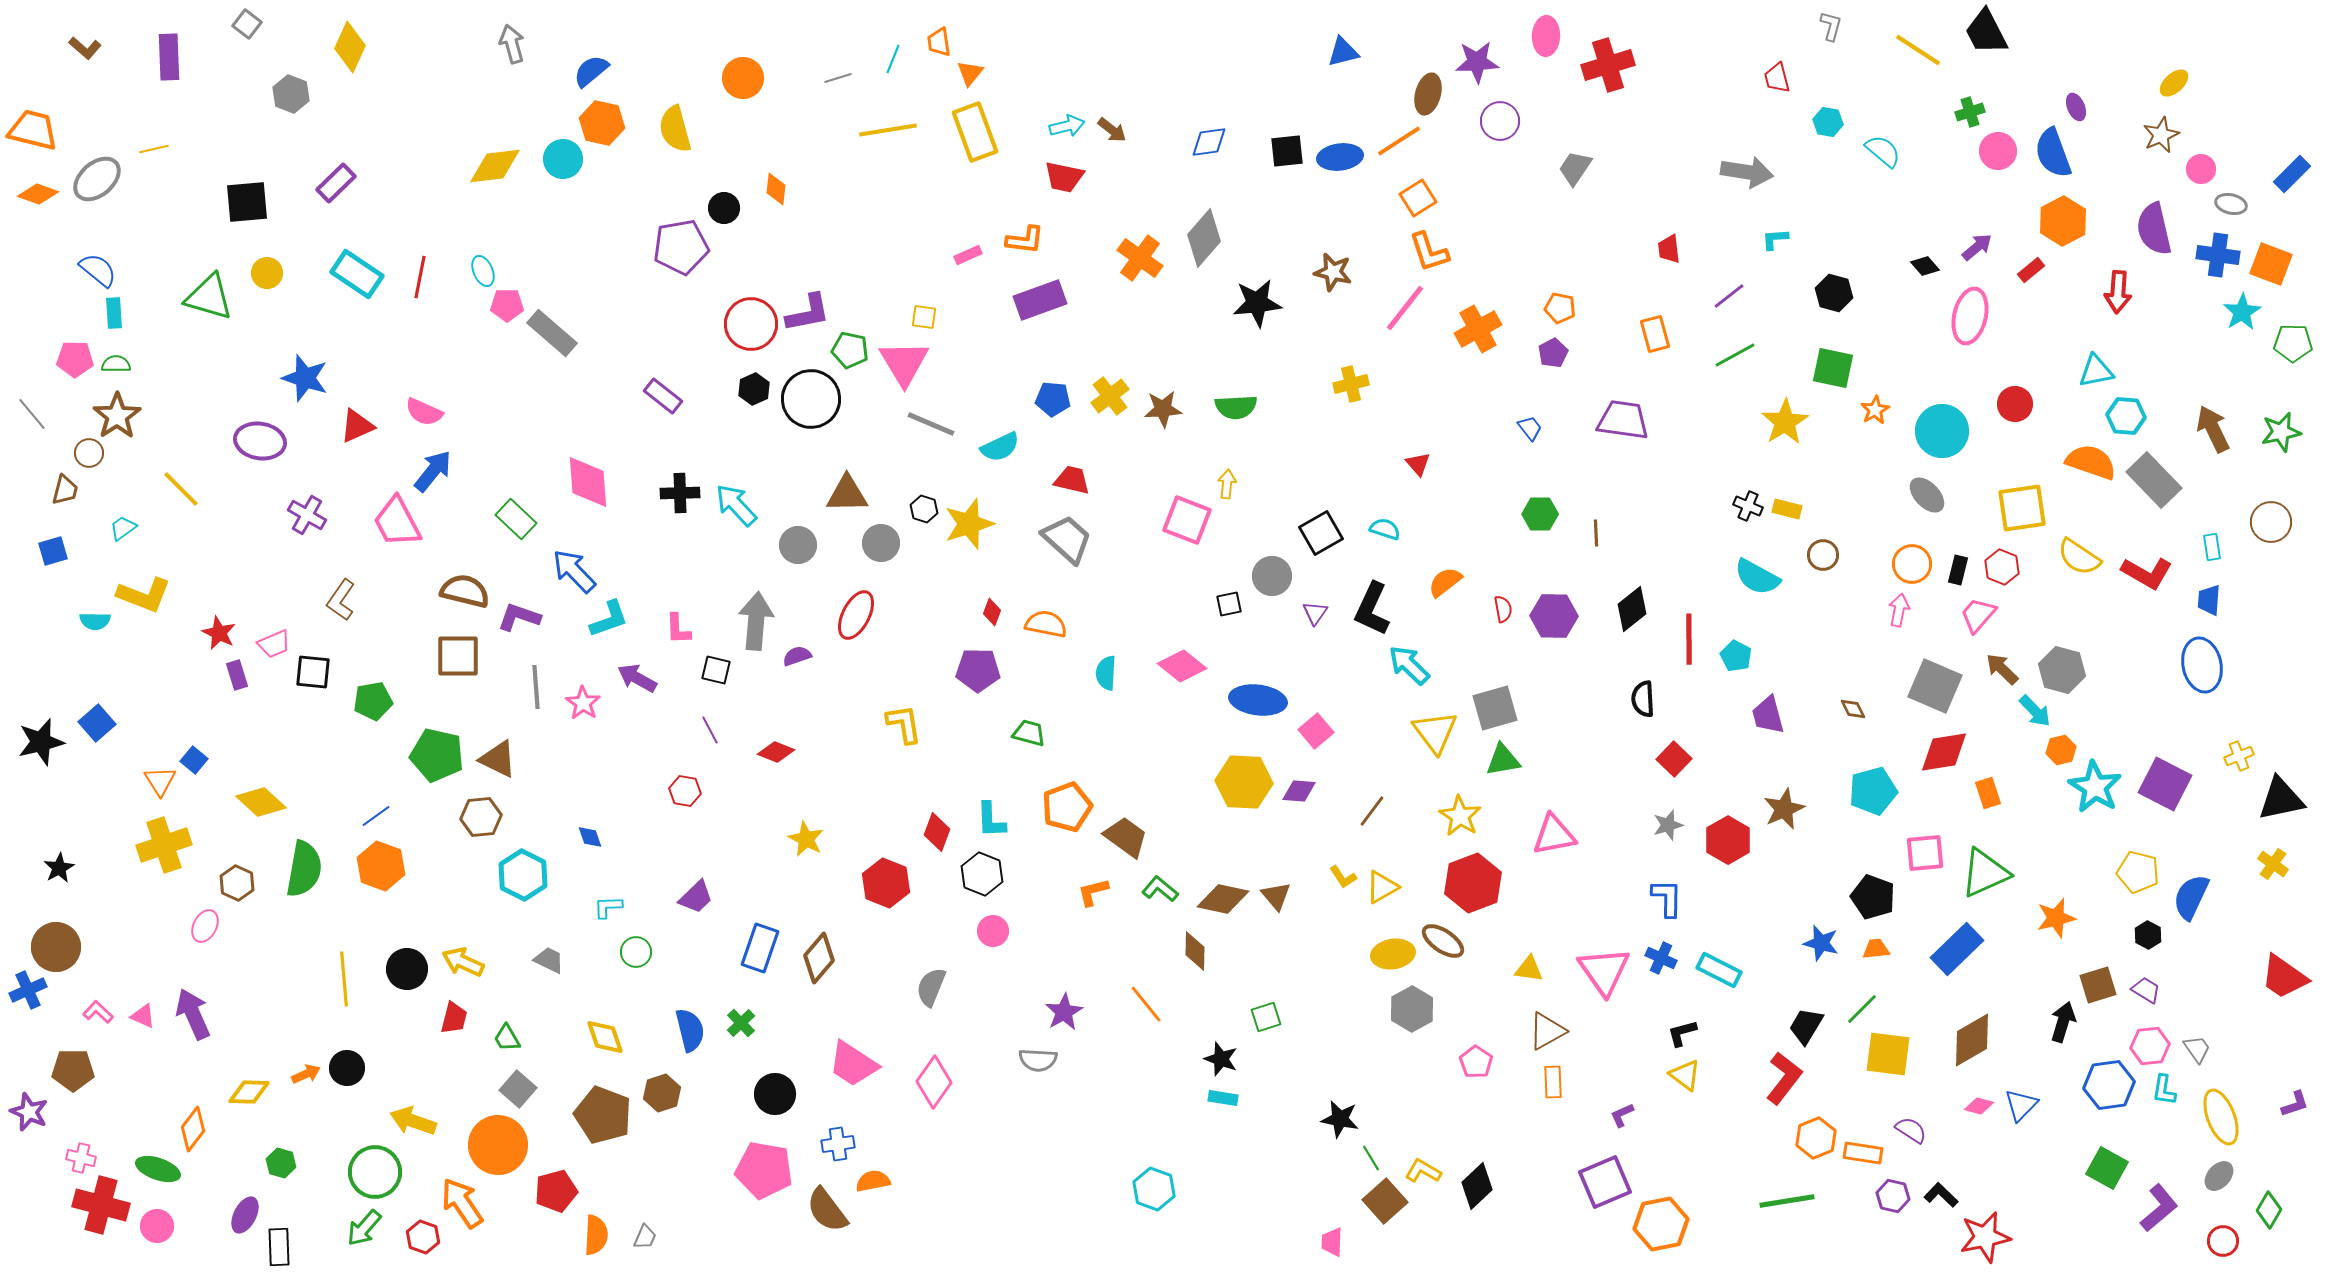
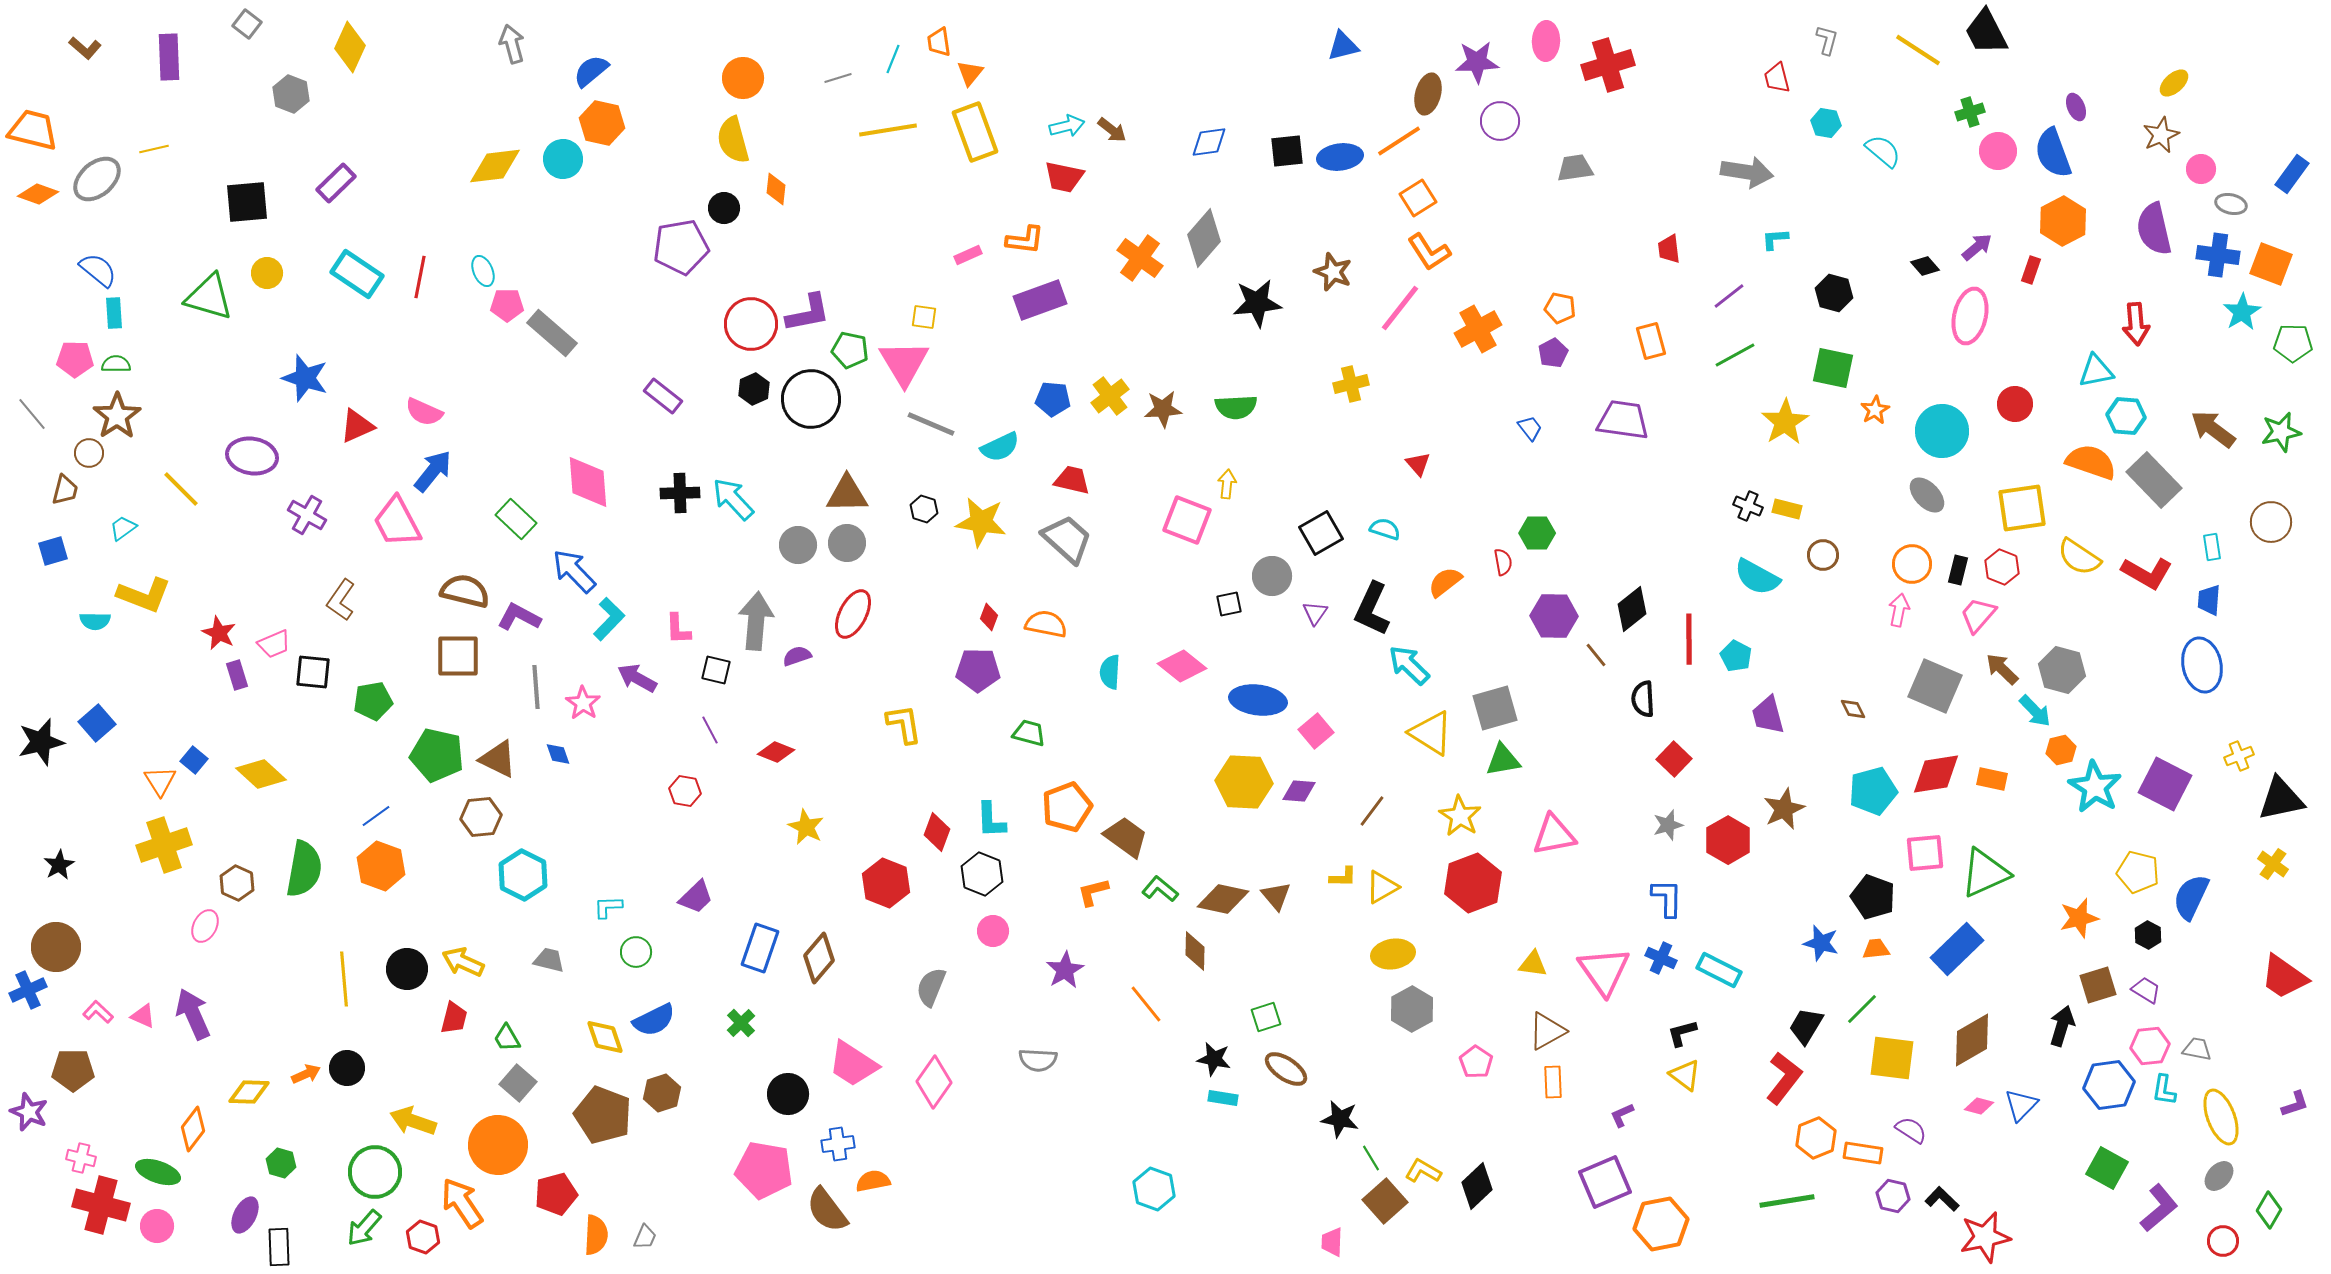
gray L-shape at (1831, 26): moved 4 px left, 14 px down
pink ellipse at (1546, 36): moved 5 px down
blue triangle at (1343, 52): moved 6 px up
cyan hexagon at (1828, 122): moved 2 px left, 1 px down
yellow semicircle at (675, 129): moved 58 px right, 11 px down
gray trapezoid at (1575, 168): rotated 48 degrees clockwise
blue rectangle at (2292, 174): rotated 9 degrees counterclockwise
orange L-shape at (1429, 252): rotated 15 degrees counterclockwise
red rectangle at (2031, 270): rotated 32 degrees counterclockwise
brown star at (1333, 272): rotated 9 degrees clockwise
red arrow at (2118, 292): moved 18 px right, 32 px down; rotated 9 degrees counterclockwise
pink line at (1405, 308): moved 5 px left
orange rectangle at (1655, 334): moved 4 px left, 7 px down
brown arrow at (2213, 429): rotated 27 degrees counterclockwise
purple ellipse at (260, 441): moved 8 px left, 15 px down
cyan arrow at (736, 505): moved 3 px left, 6 px up
green hexagon at (1540, 514): moved 3 px left, 19 px down
yellow star at (969, 524): moved 12 px right, 2 px up; rotated 27 degrees clockwise
brown line at (1596, 533): moved 122 px down; rotated 36 degrees counterclockwise
gray circle at (881, 543): moved 34 px left
red semicircle at (1503, 609): moved 47 px up
red diamond at (992, 612): moved 3 px left, 5 px down
red ellipse at (856, 615): moved 3 px left, 1 px up
purple L-shape at (519, 617): rotated 9 degrees clockwise
cyan L-shape at (609, 619): rotated 27 degrees counterclockwise
cyan semicircle at (1106, 673): moved 4 px right, 1 px up
yellow triangle at (1435, 732): moved 4 px left, 1 px down; rotated 21 degrees counterclockwise
red diamond at (1944, 752): moved 8 px left, 22 px down
orange rectangle at (1988, 793): moved 4 px right, 14 px up; rotated 60 degrees counterclockwise
yellow diamond at (261, 802): moved 28 px up
blue diamond at (590, 837): moved 32 px left, 83 px up
yellow star at (806, 839): moved 12 px up
black star at (59, 868): moved 3 px up
yellow L-shape at (1343, 877): rotated 56 degrees counterclockwise
orange star at (2056, 918): moved 23 px right
brown ellipse at (1443, 941): moved 157 px left, 128 px down
gray trapezoid at (549, 960): rotated 12 degrees counterclockwise
yellow triangle at (1529, 969): moved 4 px right, 5 px up
purple star at (1064, 1012): moved 1 px right, 42 px up
black arrow at (2063, 1022): moved 1 px left, 4 px down
blue semicircle at (690, 1030): moved 36 px left, 10 px up; rotated 78 degrees clockwise
gray trapezoid at (2197, 1049): rotated 44 degrees counterclockwise
yellow square at (1888, 1054): moved 4 px right, 4 px down
black star at (1221, 1059): moved 7 px left; rotated 8 degrees counterclockwise
gray square at (518, 1089): moved 6 px up
black circle at (775, 1094): moved 13 px right
green ellipse at (158, 1169): moved 3 px down
red pentagon at (556, 1191): moved 3 px down
black L-shape at (1941, 1195): moved 1 px right, 4 px down
